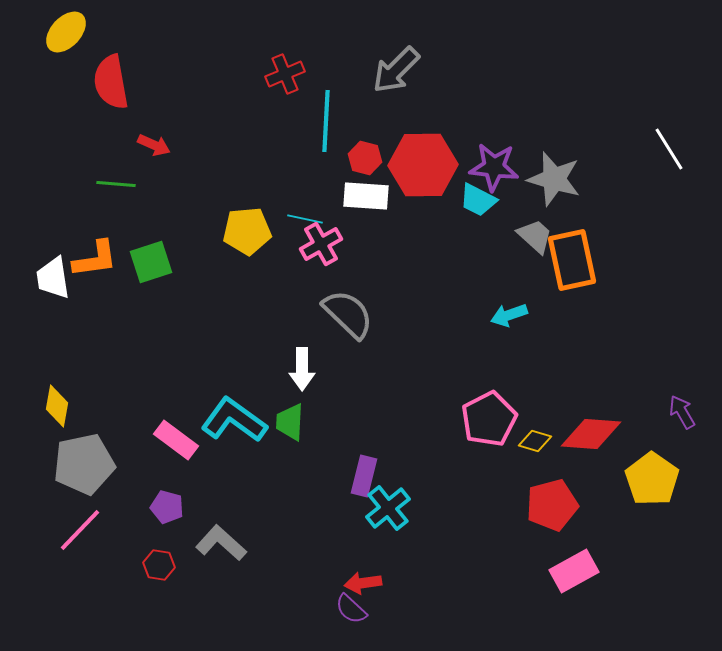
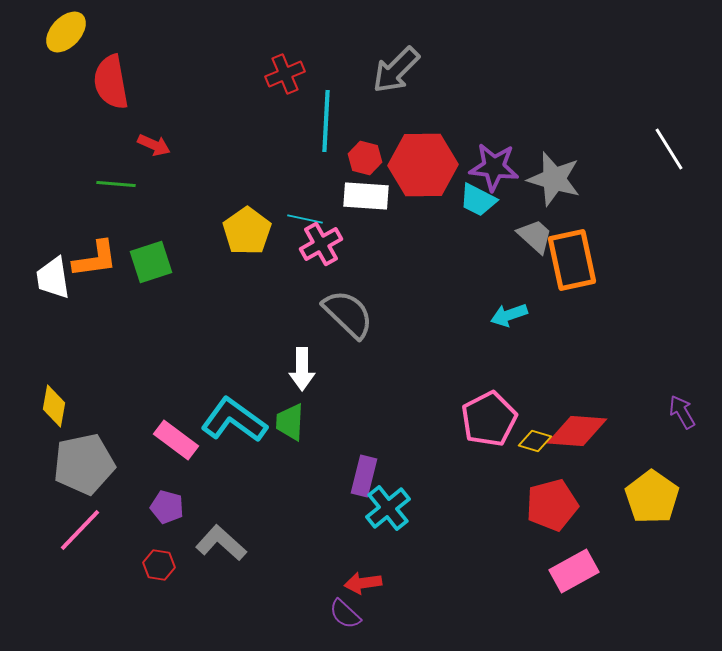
yellow pentagon at (247, 231): rotated 30 degrees counterclockwise
yellow diamond at (57, 406): moved 3 px left
red diamond at (591, 434): moved 14 px left, 3 px up
yellow pentagon at (652, 479): moved 18 px down
purple semicircle at (351, 609): moved 6 px left, 5 px down
